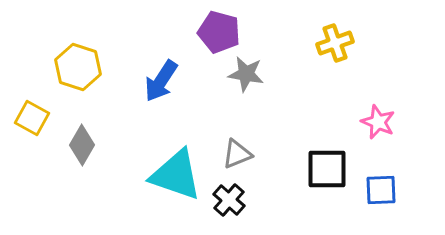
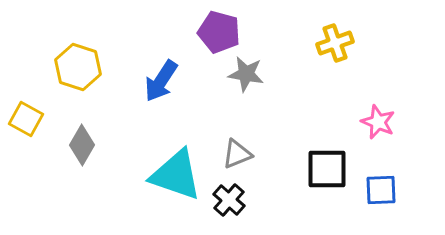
yellow square: moved 6 px left, 1 px down
